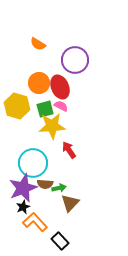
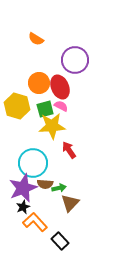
orange semicircle: moved 2 px left, 5 px up
